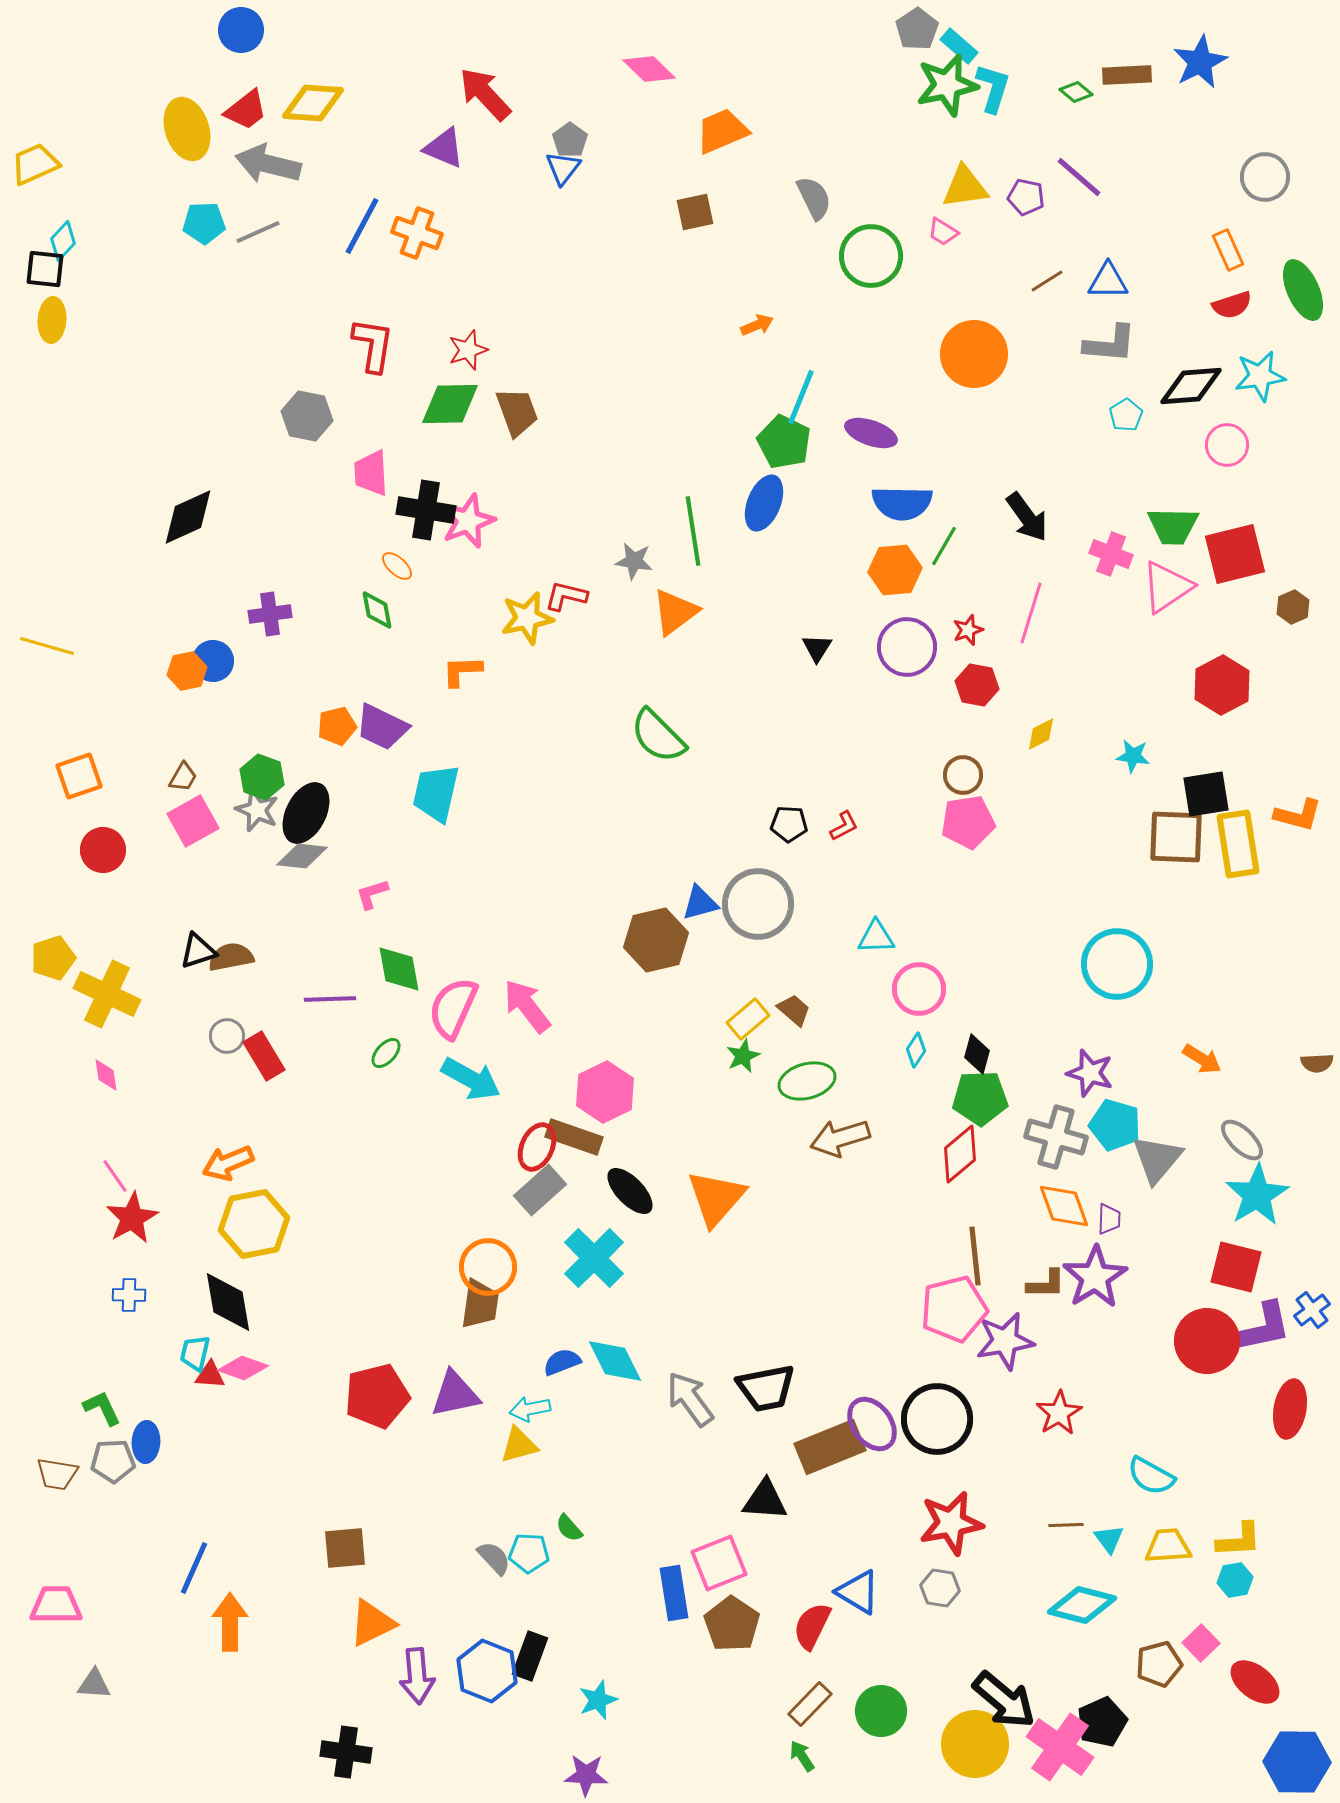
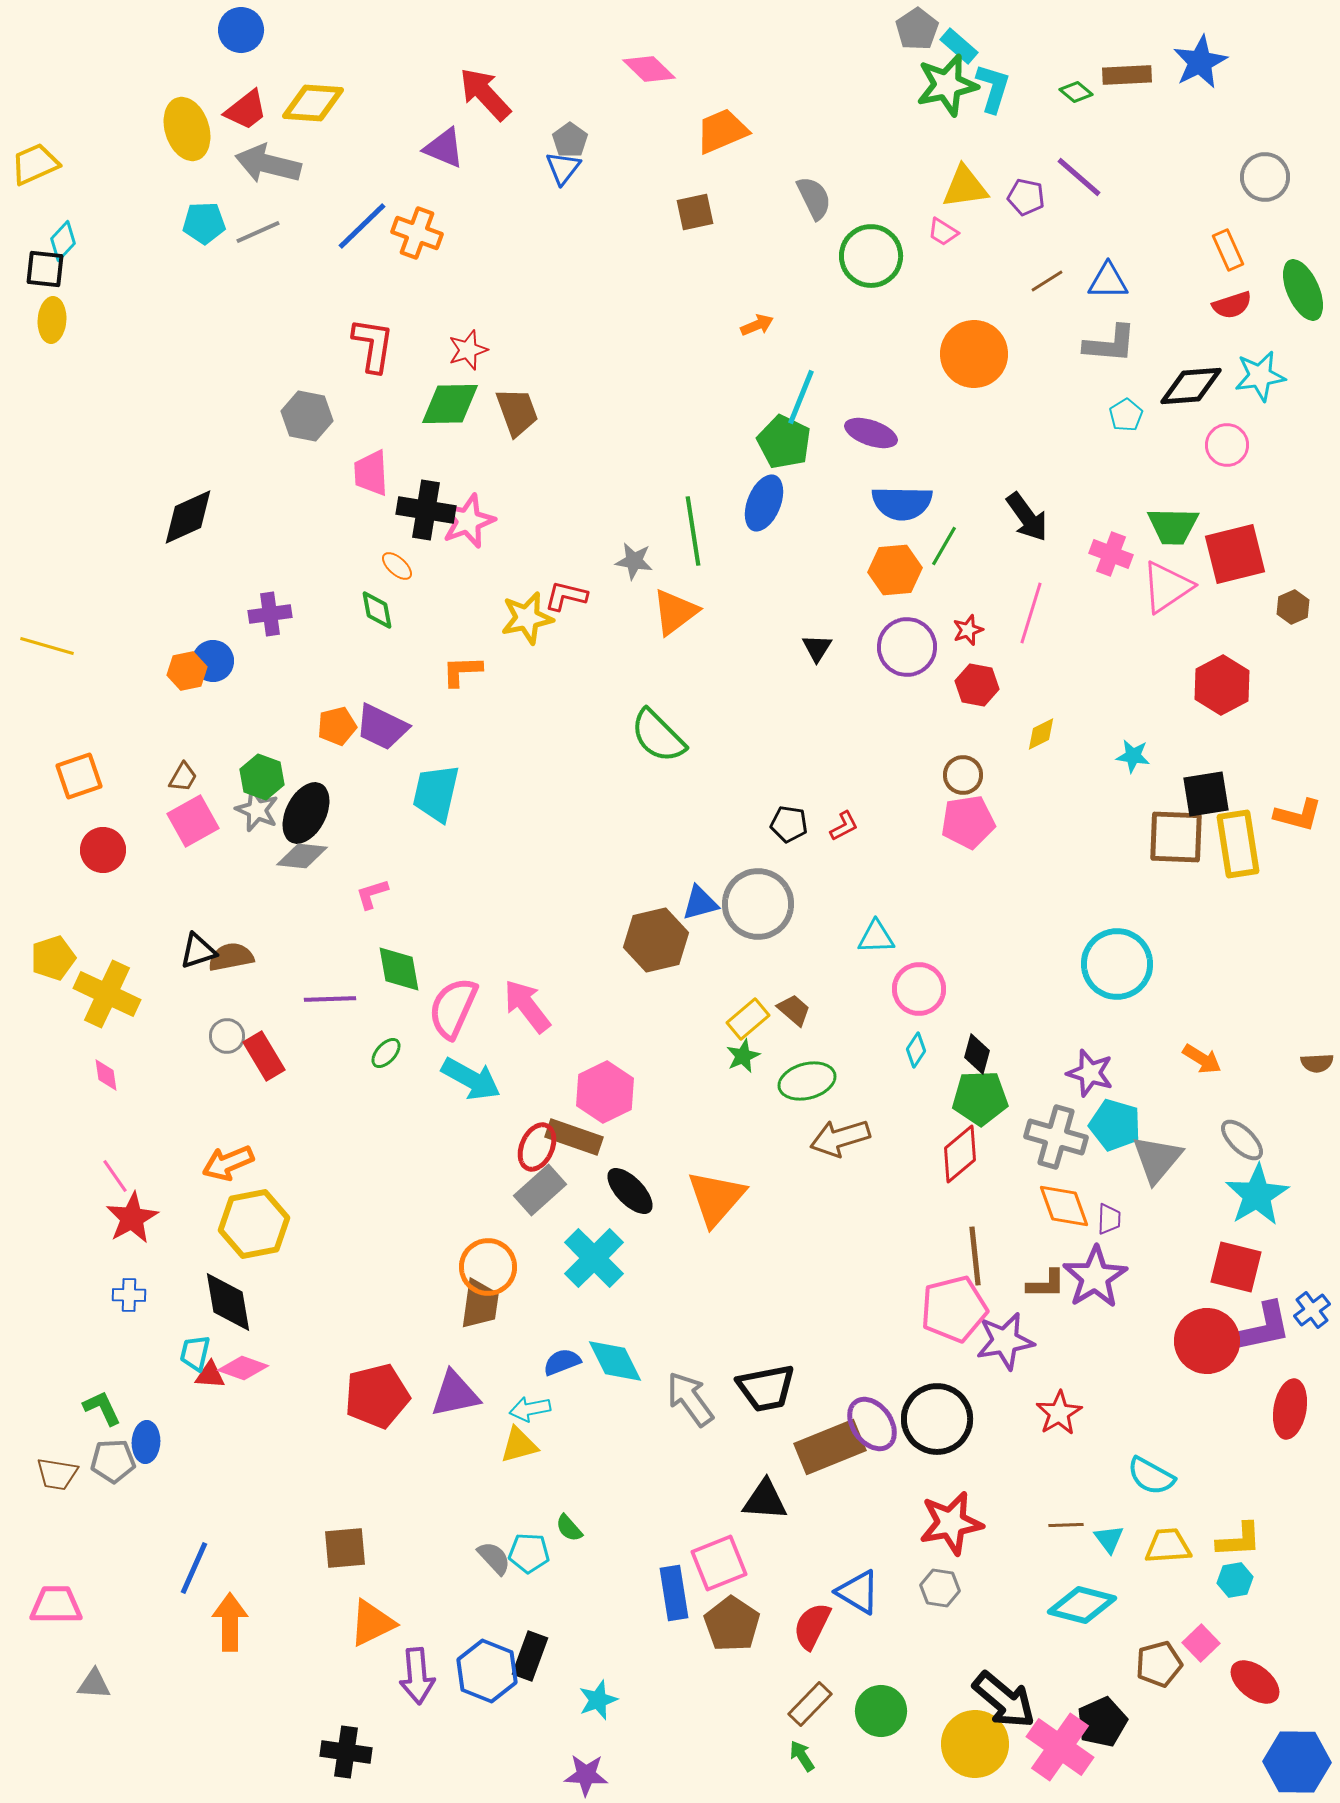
blue line at (362, 226): rotated 18 degrees clockwise
black pentagon at (789, 824): rotated 6 degrees clockwise
